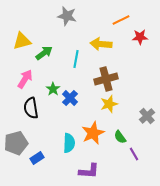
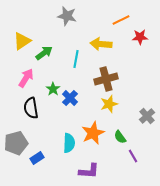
yellow triangle: rotated 18 degrees counterclockwise
pink arrow: moved 1 px right, 1 px up
purple line: moved 1 px left, 2 px down
